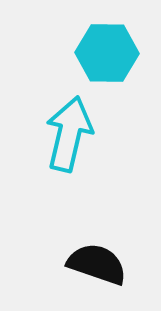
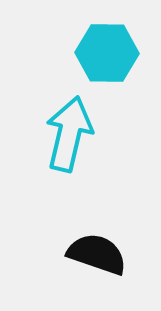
black semicircle: moved 10 px up
